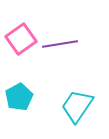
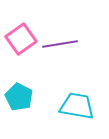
cyan pentagon: rotated 16 degrees counterclockwise
cyan trapezoid: rotated 66 degrees clockwise
